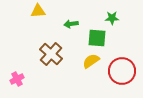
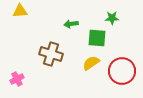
yellow triangle: moved 18 px left
brown cross: rotated 25 degrees counterclockwise
yellow semicircle: moved 2 px down
